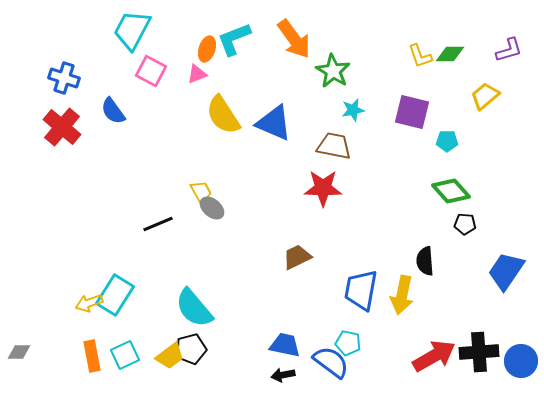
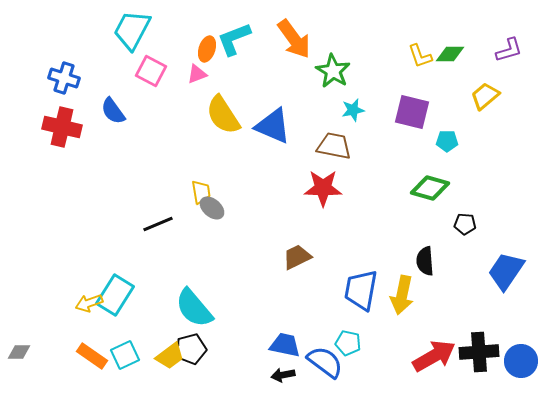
blue triangle at (274, 123): moved 1 px left, 3 px down
red cross at (62, 127): rotated 27 degrees counterclockwise
green diamond at (451, 191): moved 21 px left, 3 px up; rotated 33 degrees counterclockwise
yellow trapezoid at (201, 192): rotated 20 degrees clockwise
orange rectangle at (92, 356): rotated 44 degrees counterclockwise
blue semicircle at (331, 362): moved 6 px left
